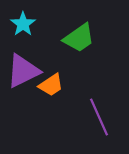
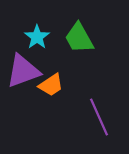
cyan star: moved 14 px right, 13 px down
green trapezoid: rotated 96 degrees clockwise
purple triangle: rotated 6 degrees clockwise
